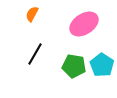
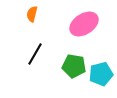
orange semicircle: rotated 14 degrees counterclockwise
cyan pentagon: moved 1 px left, 9 px down; rotated 25 degrees clockwise
